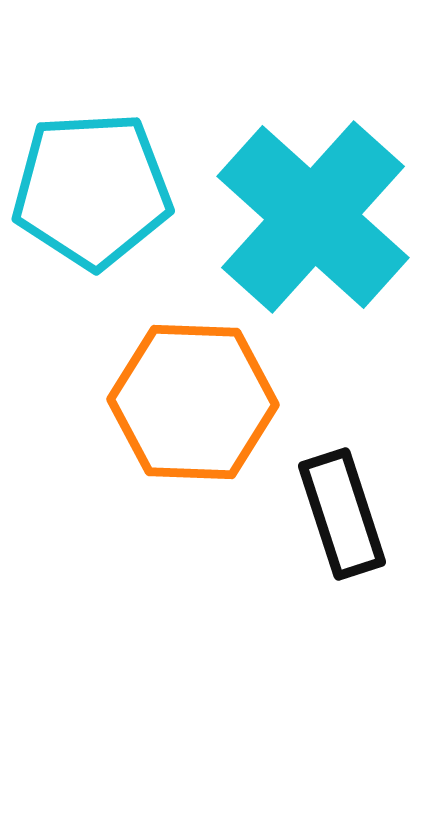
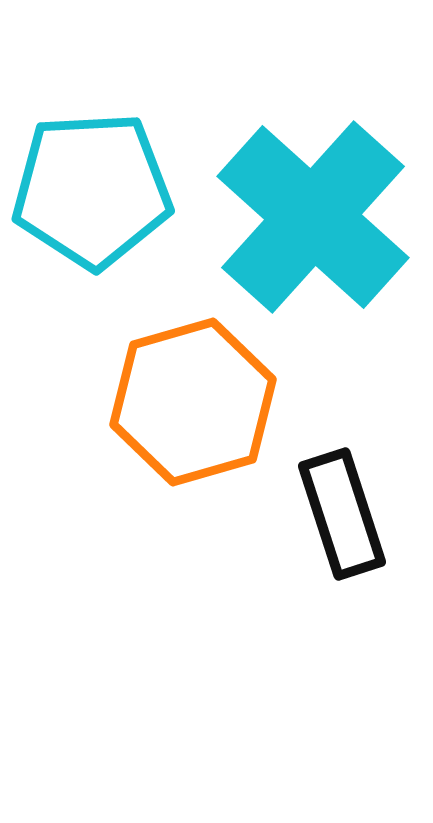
orange hexagon: rotated 18 degrees counterclockwise
